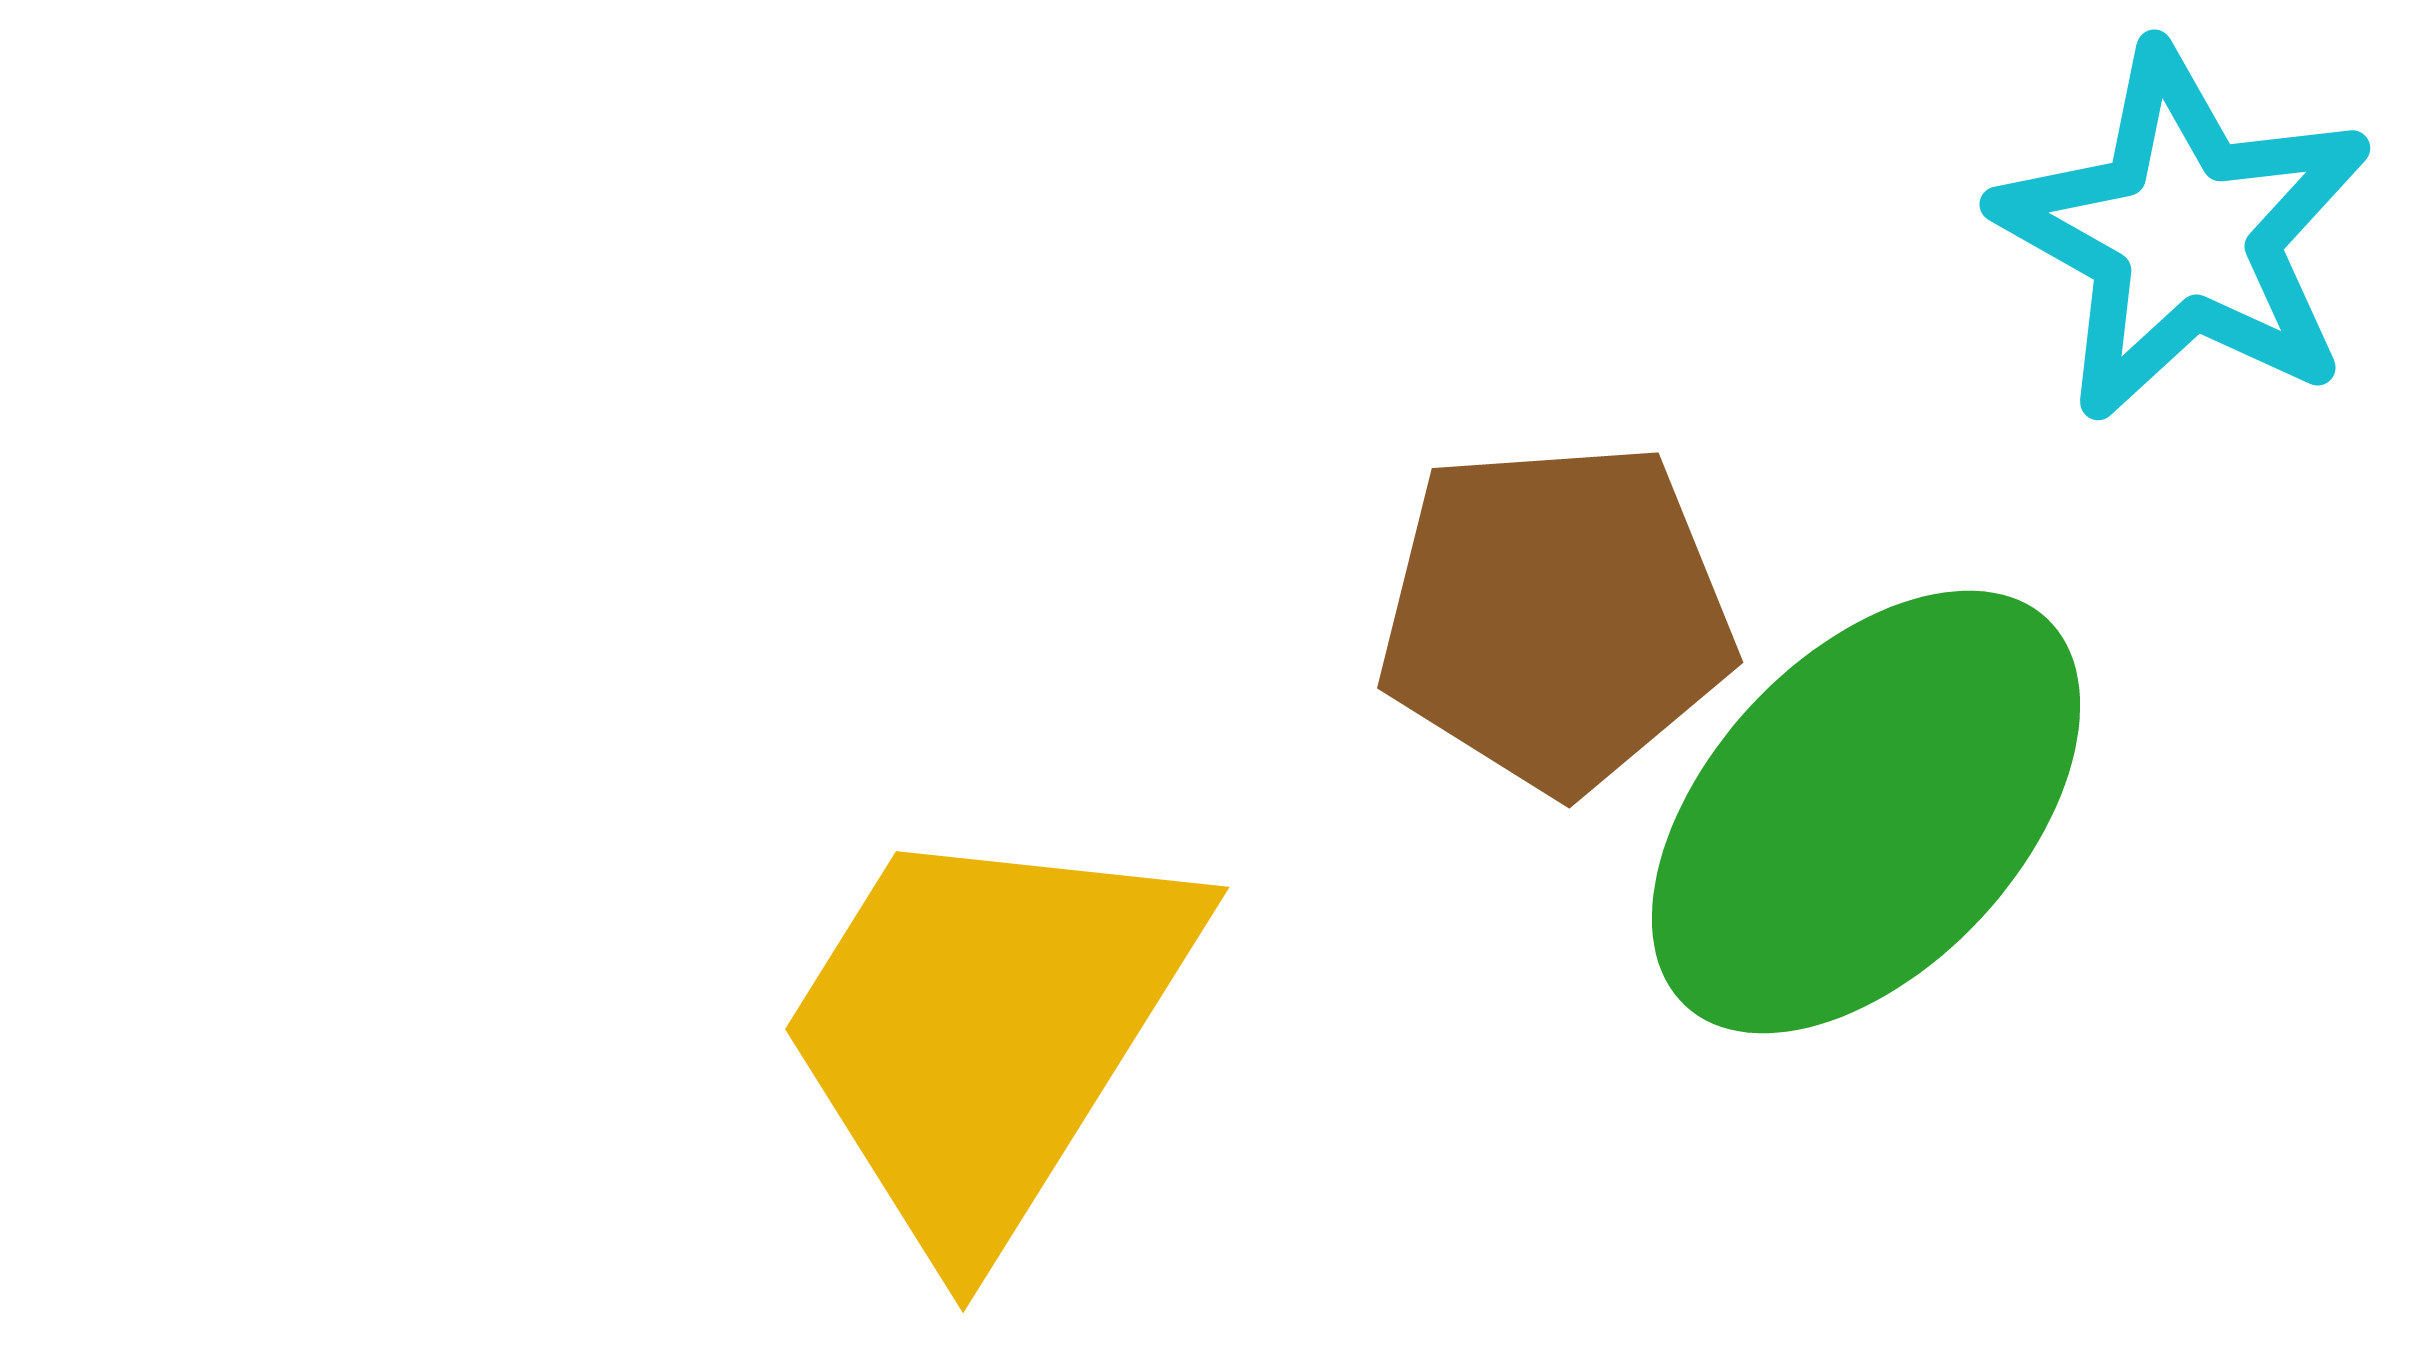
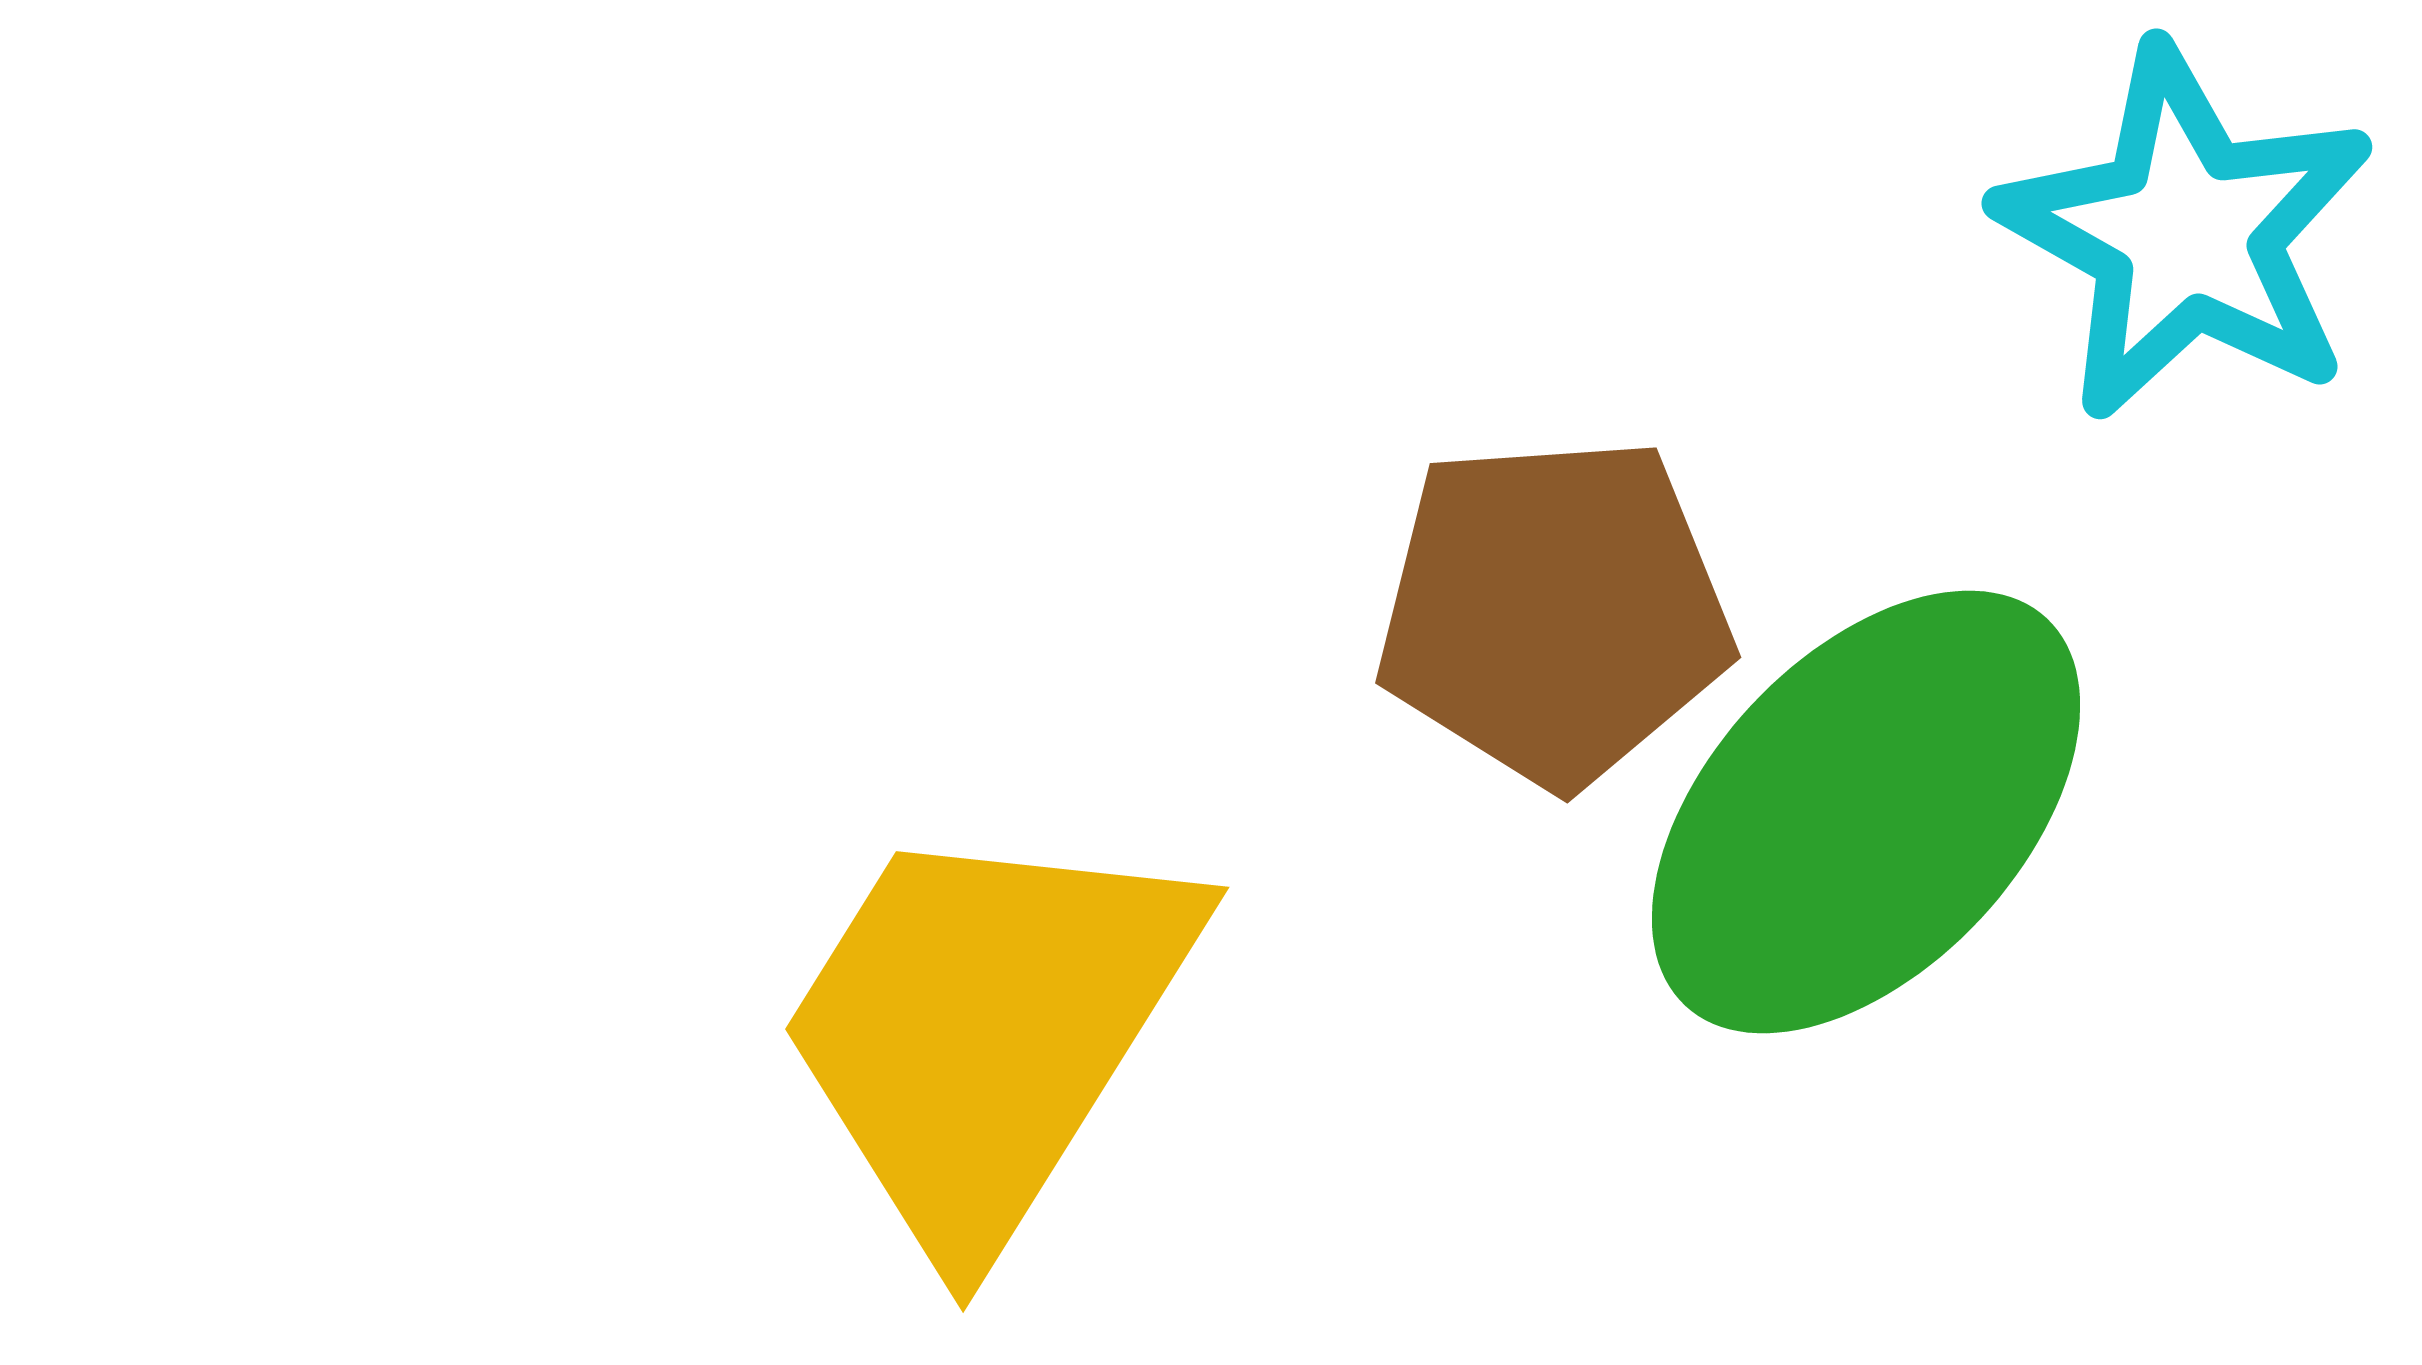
cyan star: moved 2 px right, 1 px up
brown pentagon: moved 2 px left, 5 px up
